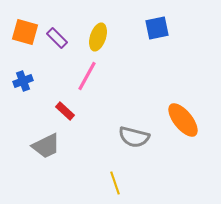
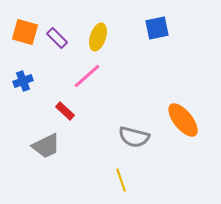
pink line: rotated 20 degrees clockwise
yellow line: moved 6 px right, 3 px up
